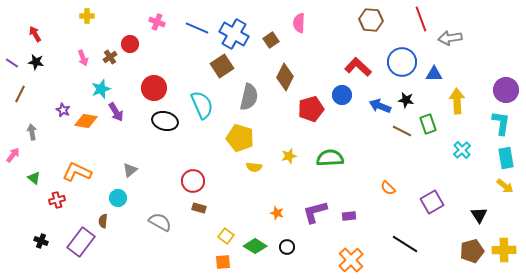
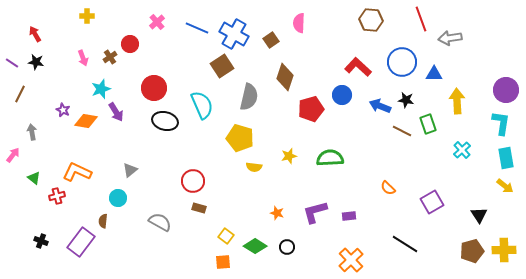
pink cross at (157, 22): rotated 28 degrees clockwise
brown diamond at (285, 77): rotated 8 degrees counterclockwise
red cross at (57, 200): moved 4 px up
